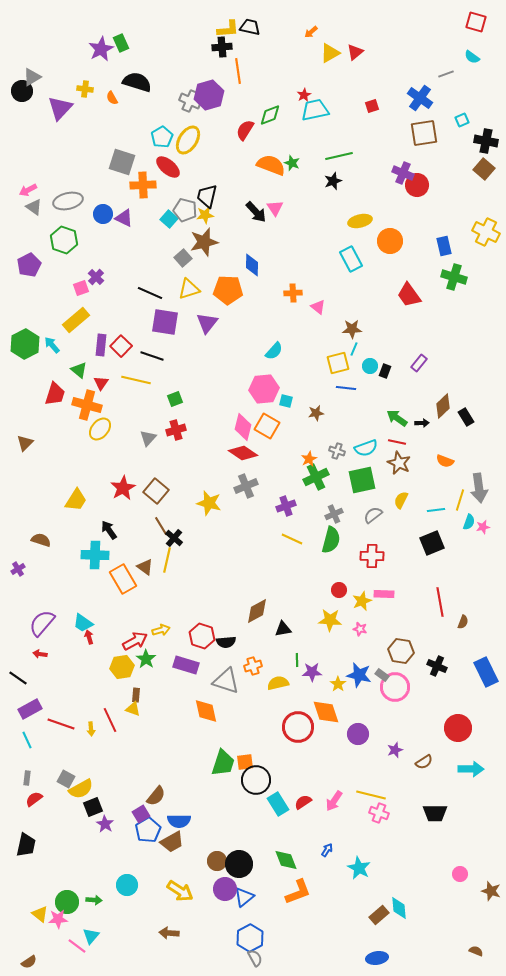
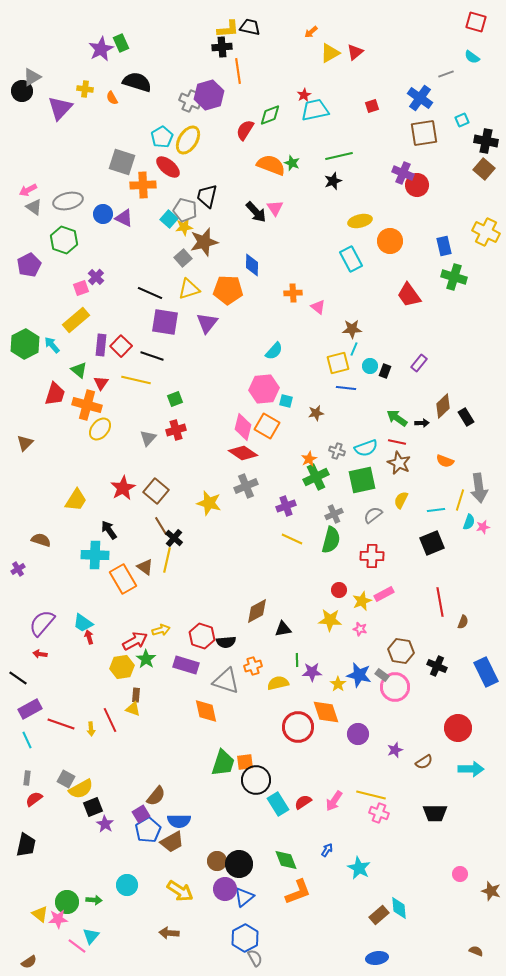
yellow star at (205, 215): moved 21 px left, 12 px down
pink rectangle at (384, 594): rotated 30 degrees counterclockwise
blue hexagon at (250, 938): moved 5 px left
